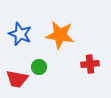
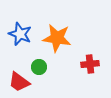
orange star: moved 3 px left, 3 px down
red trapezoid: moved 2 px right, 3 px down; rotated 25 degrees clockwise
